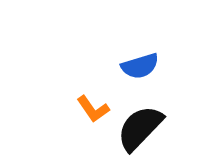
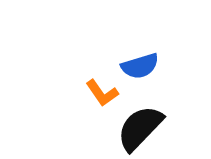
orange L-shape: moved 9 px right, 16 px up
